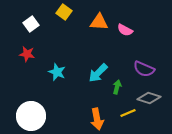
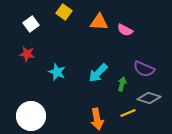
green arrow: moved 5 px right, 3 px up
